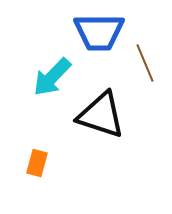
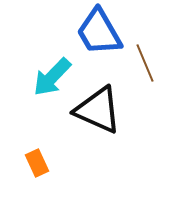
blue trapezoid: rotated 60 degrees clockwise
black triangle: moved 3 px left, 5 px up; rotated 6 degrees clockwise
orange rectangle: rotated 40 degrees counterclockwise
